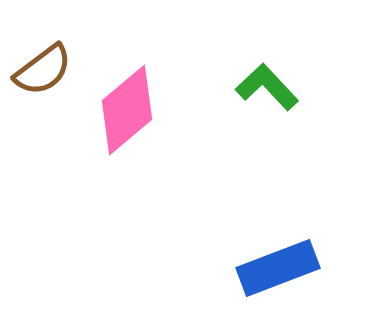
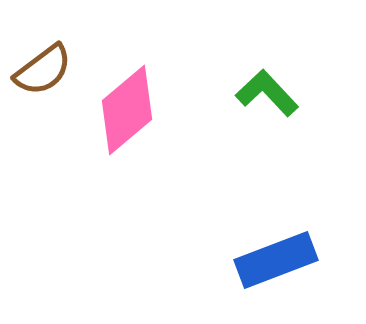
green L-shape: moved 6 px down
blue rectangle: moved 2 px left, 8 px up
